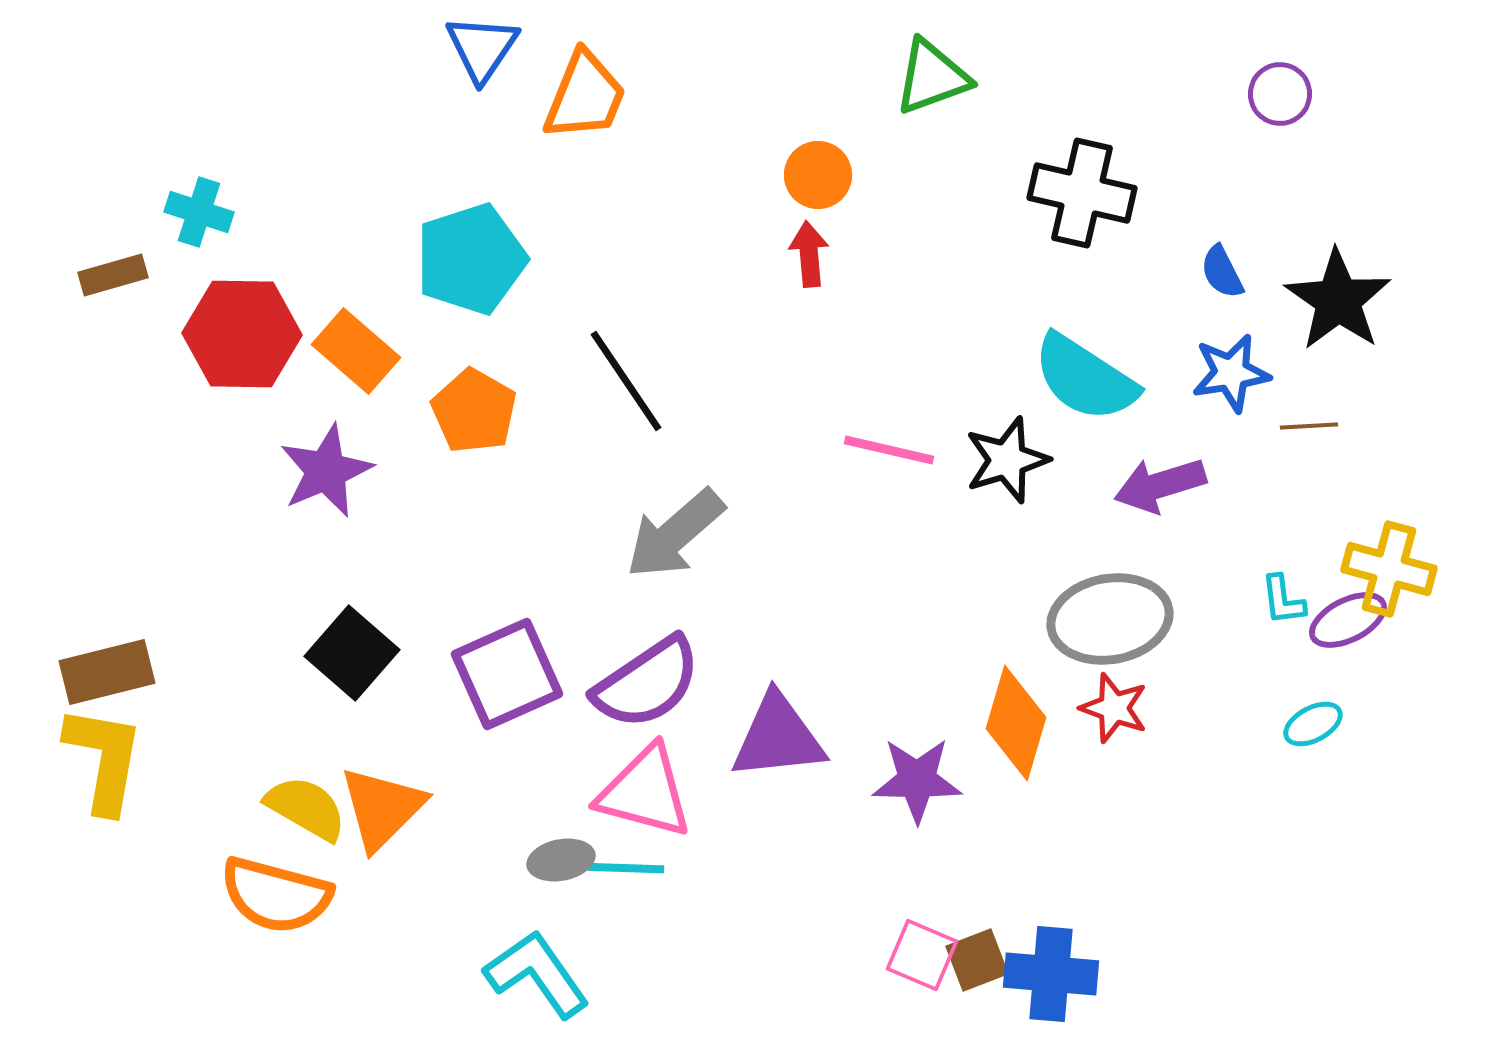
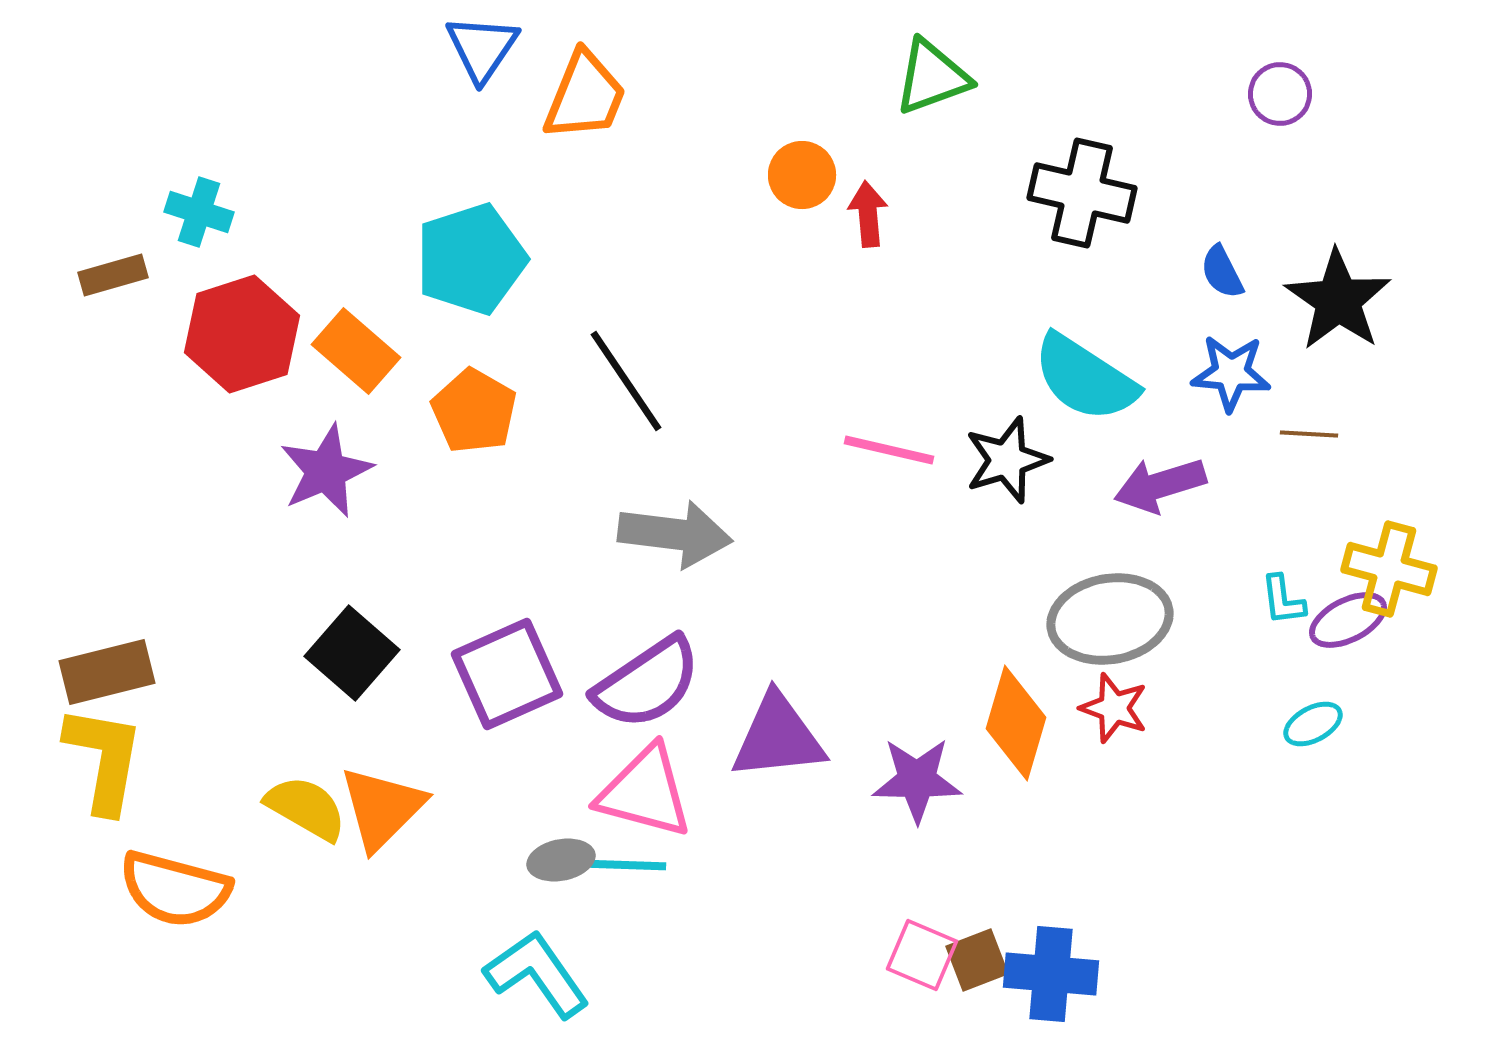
orange circle at (818, 175): moved 16 px left
red arrow at (809, 254): moved 59 px right, 40 px up
red hexagon at (242, 334): rotated 19 degrees counterclockwise
blue star at (1231, 373): rotated 14 degrees clockwise
brown line at (1309, 426): moved 8 px down; rotated 6 degrees clockwise
gray arrow at (675, 534): rotated 132 degrees counterclockwise
cyan line at (623, 868): moved 2 px right, 3 px up
orange semicircle at (276, 895): moved 101 px left, 6 px up
